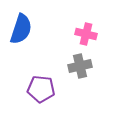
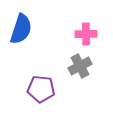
pink cross: rotated 15 degrees counterclockwise
gray cross: rotated 15 degrees counterclockwise
